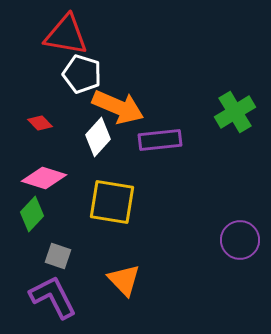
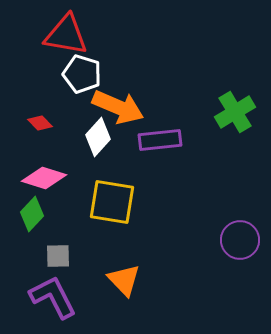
gray square: rotated 20 degrees counterclockwise
